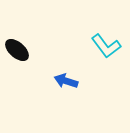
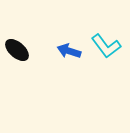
blue arrow: moved 3 px right, 30 px up
